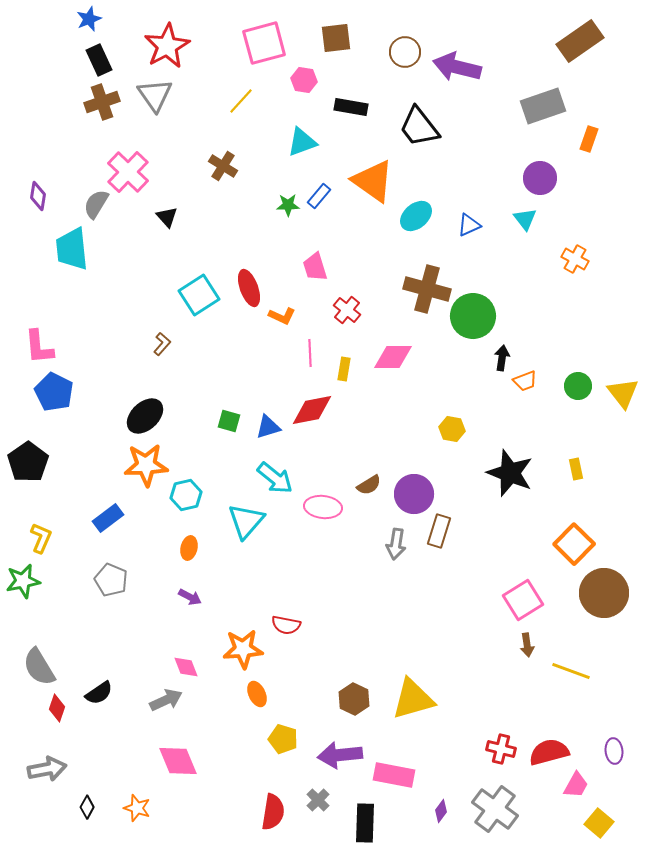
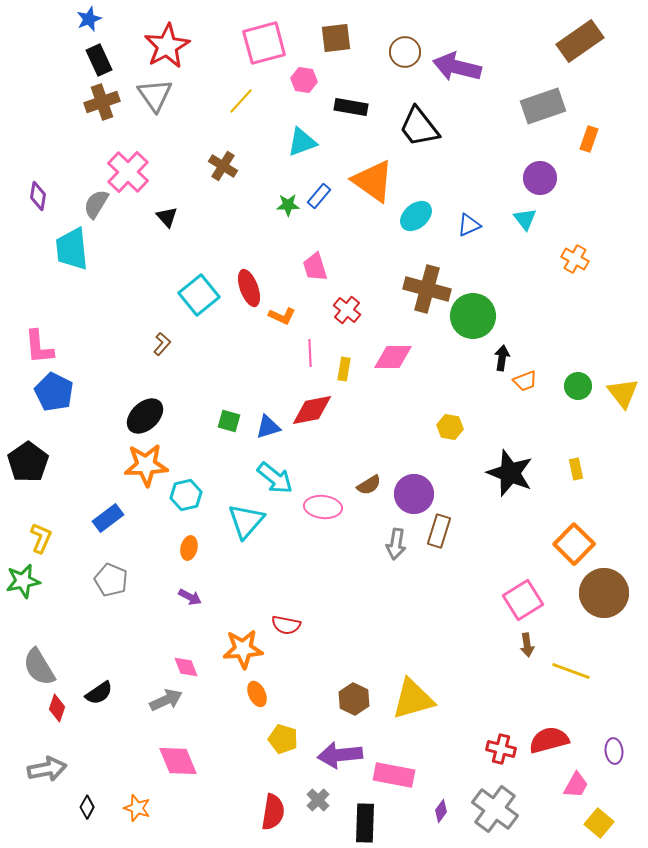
cyan square at (199, 295): rotated 6 degrees counterclockwise
yellow hexagon at (452, 429): moved 2 px left, 2 px up
red semicircle at (549, 752): moved 12 px up
